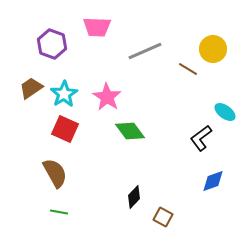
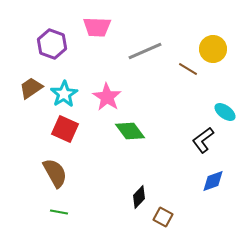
black L-shape: moved 2 px right, 2 px down
black diamond: moved 5 px right
